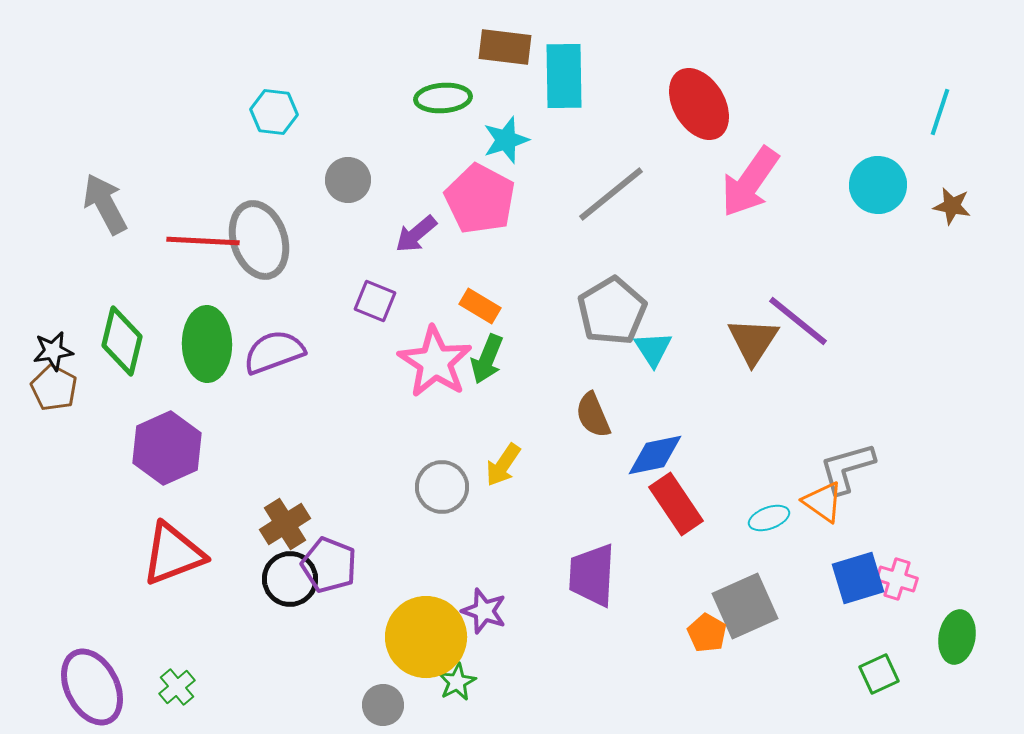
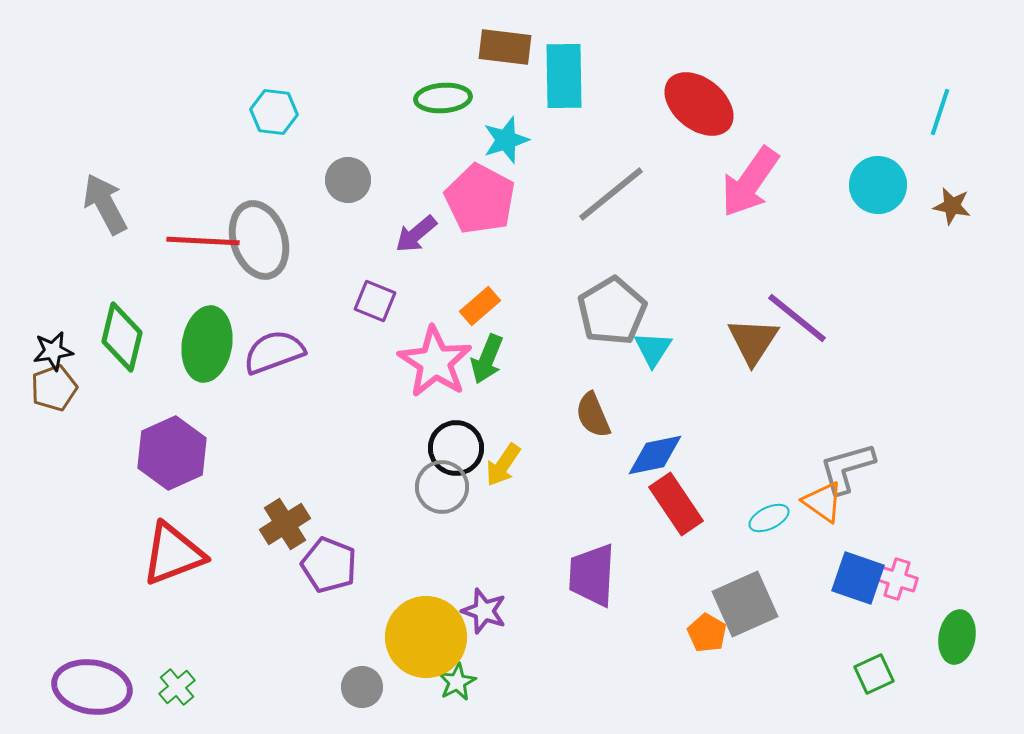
red ellipse at (699, 104): rotated 20 degrees counterclockwise
orange rectangle at (480, 306): rotated 72 degrees counterclockwise
purple line at (798, 321): moved 1 px left, 3 px up
green diamond at (122, 341): moved 4 px up
green ellipse at (207, 344): rotated 10 degrees clockwise
cyan triangle at (653, 349): rotated 6 degrees clockwise
brown pentagon at (54, 388): rotated 24 degrees clockwise
purple hexagon at (167, 448): moved 5 px right, 5 px down
cyan ellipse at (769, 518): rotated 6 degrees counterclockwise
blue square at (858, 578): rotated 36 degrees clockwise
black circle at (290, 579): moved 166 px right, 131 px up
gray square at (745, 606): moved 2 px up
green square at (879, 674): moved 5 px left
purple ellipse at (92, 687): rotated 54 degrees counterclockwise
gray circle at (383, 705): moved 21 px left, 18 px up
